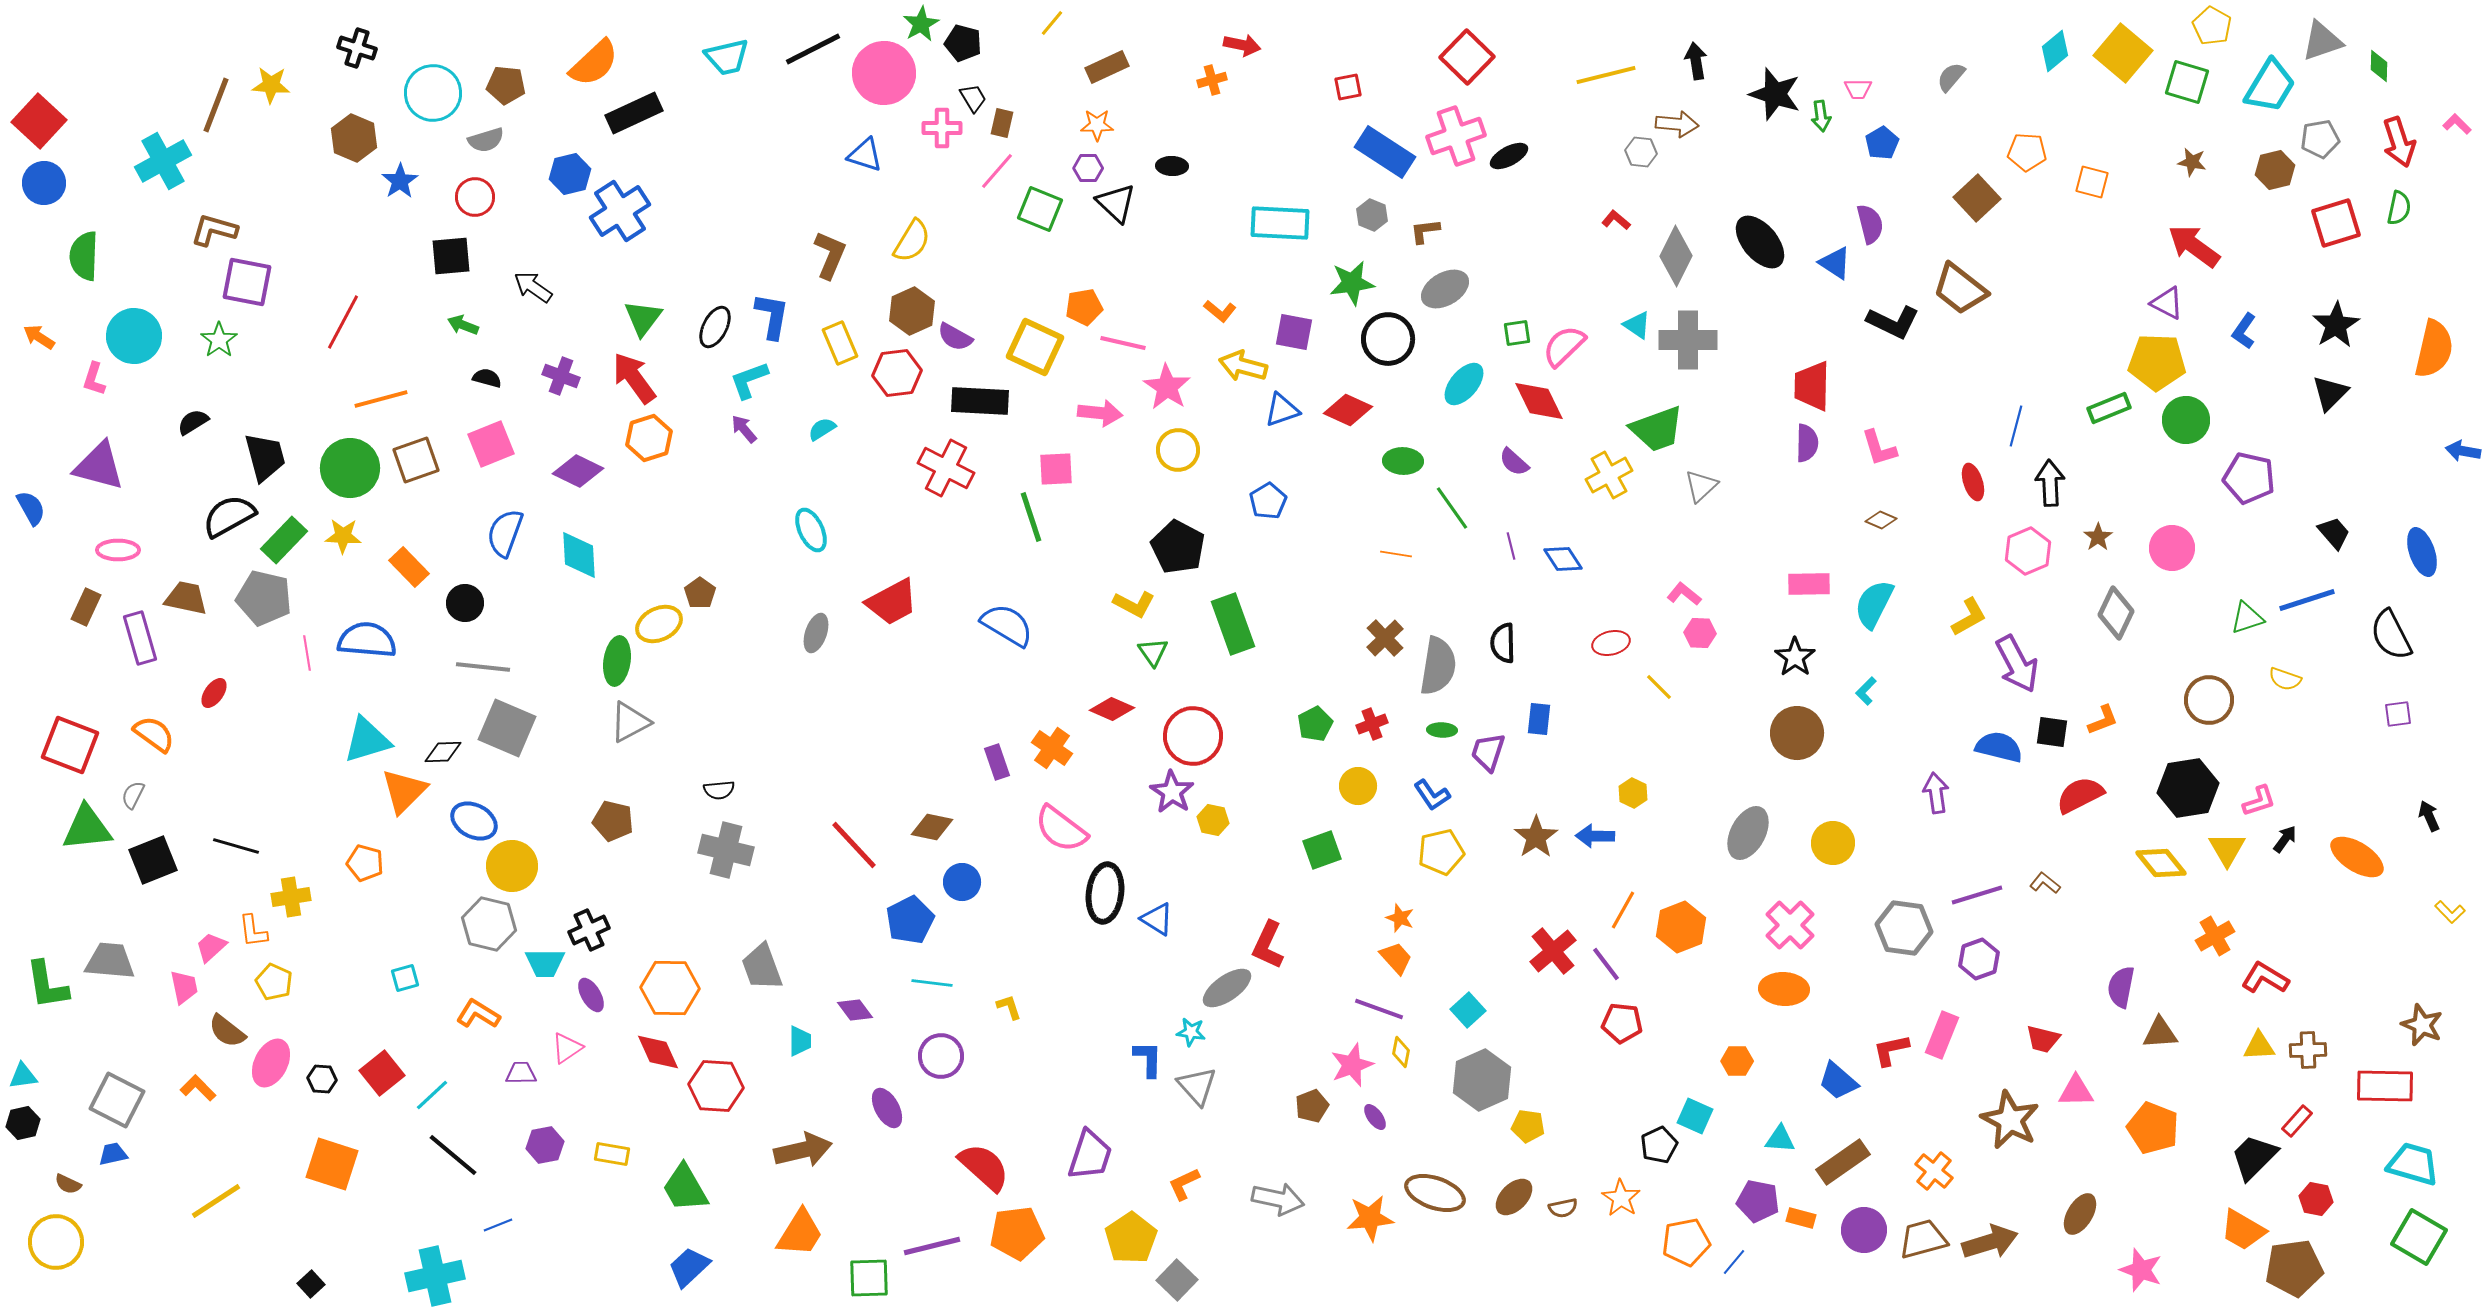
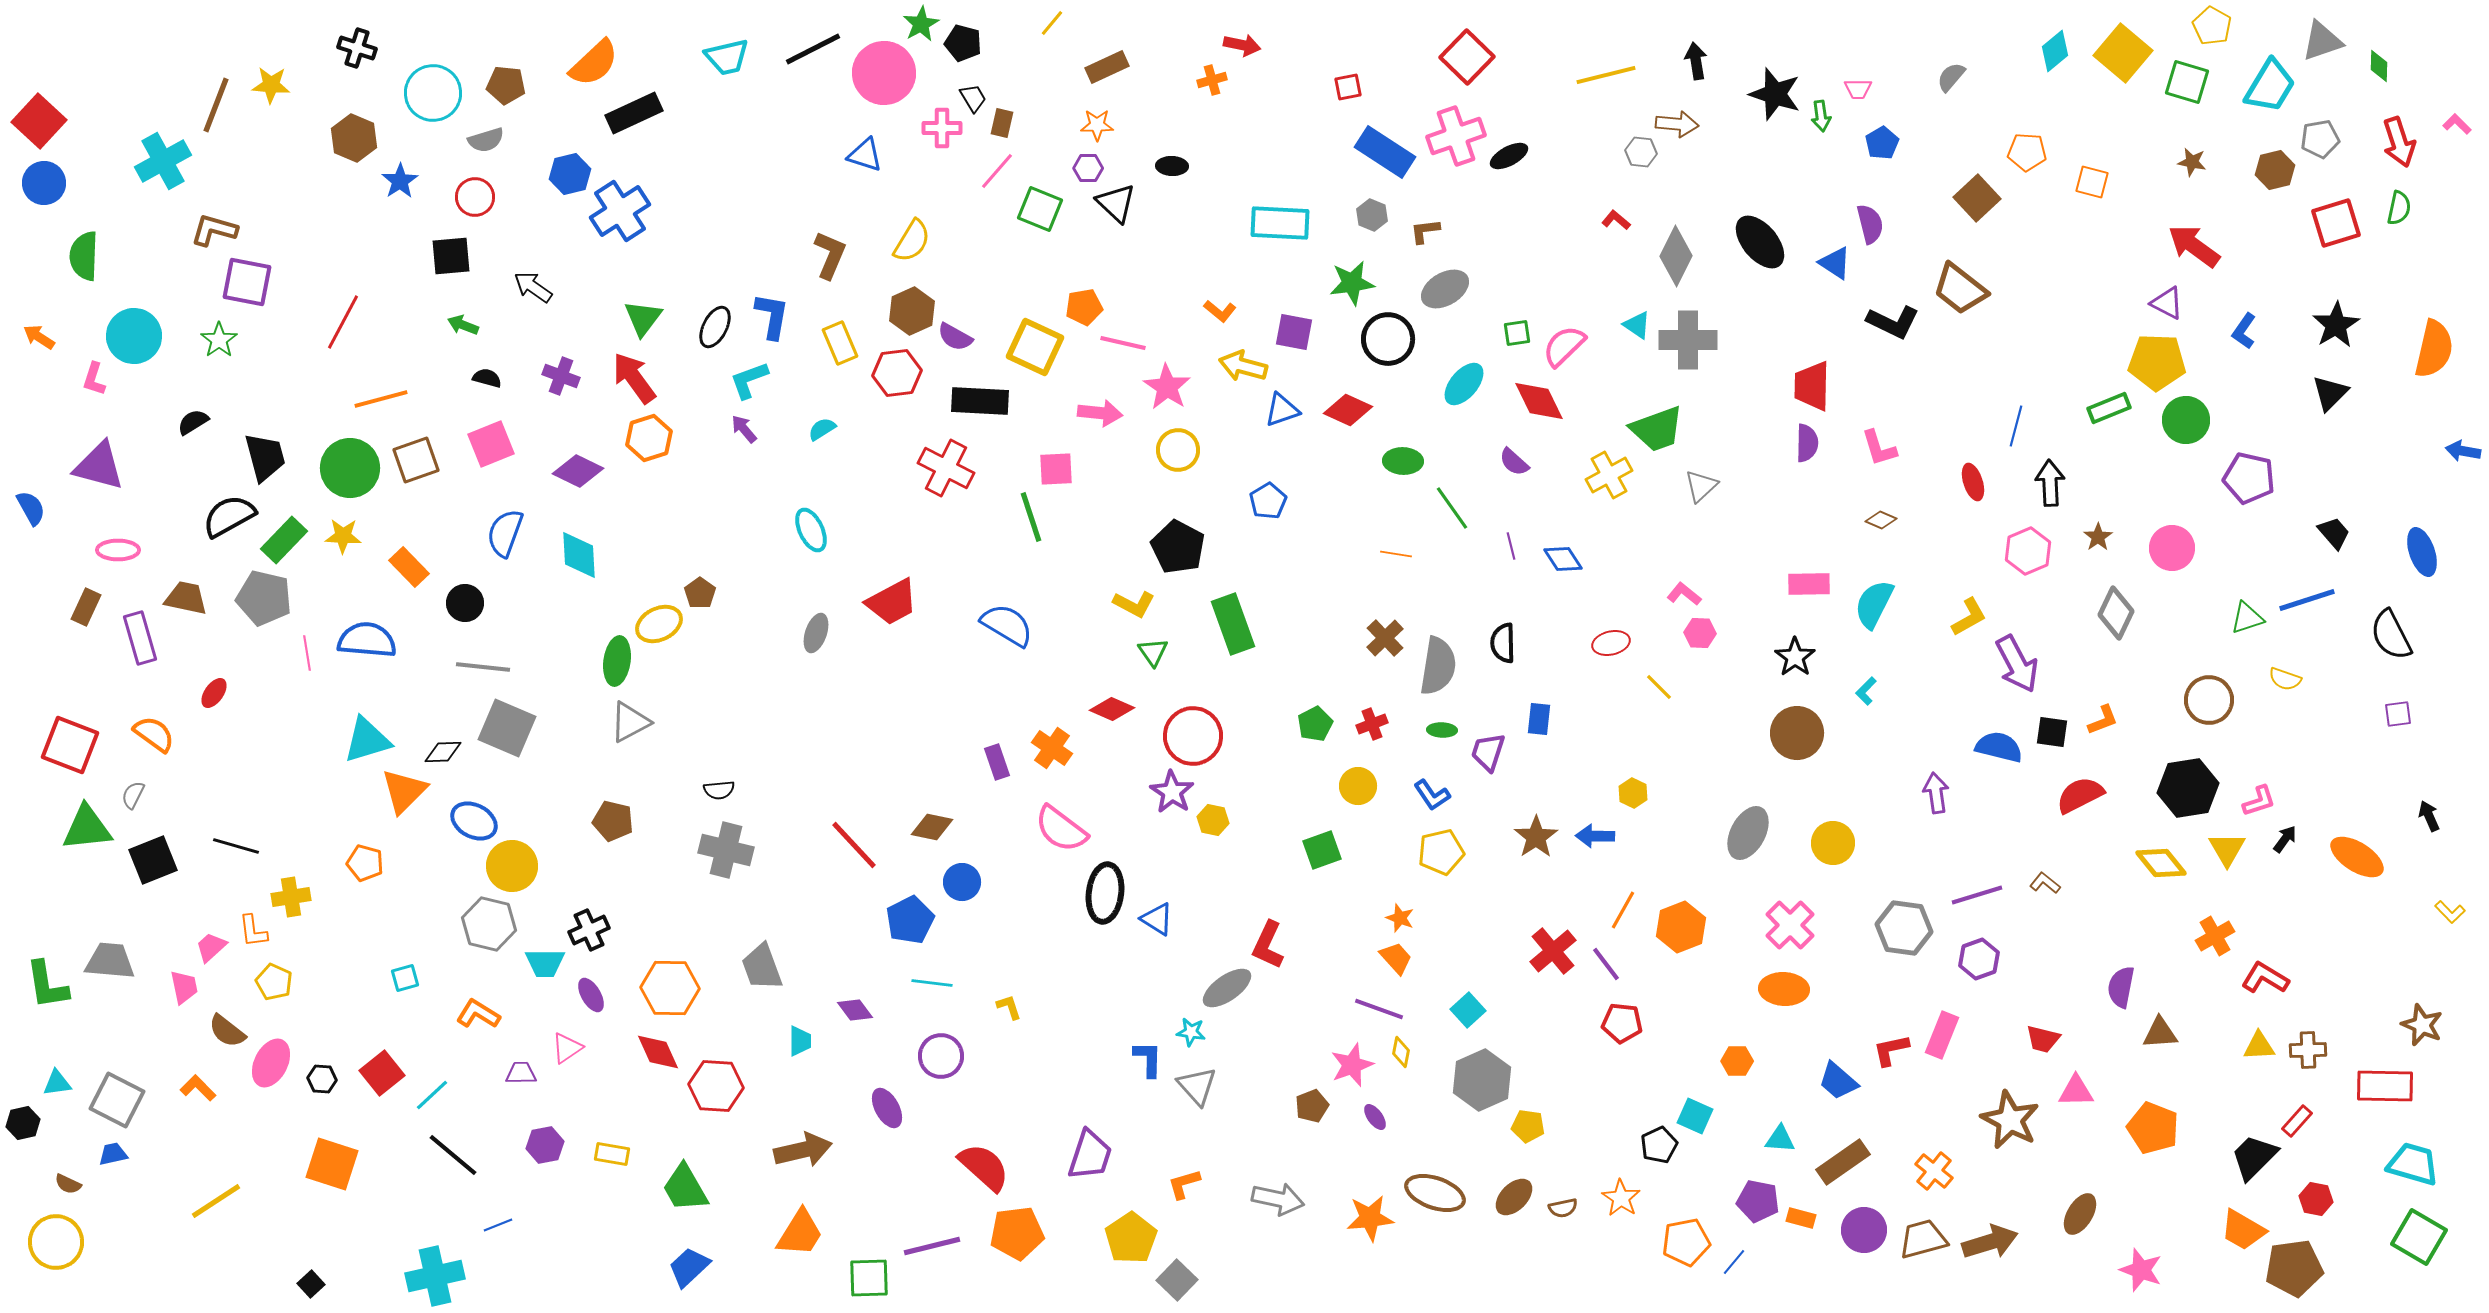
cyan triangle at (23, 1076): moved 34 px right, 7 px down
orange L-shape at (1184, 1184): rotated 9 degrees clockwise
